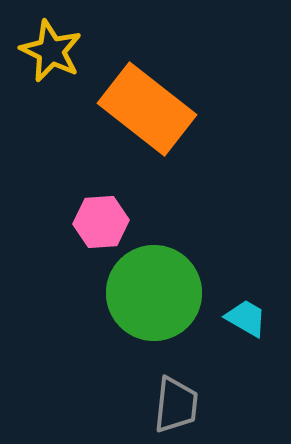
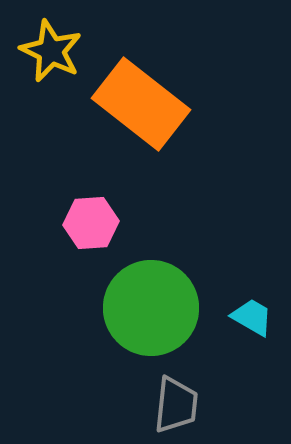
orange rectangle: moved 6 px left, 5 px up
pink hexagon: moved 10 px left, 1 px down
green circle: moved 3 px left, 15 px down
cyan trapezoid: moved 6 px right, 1 px up
